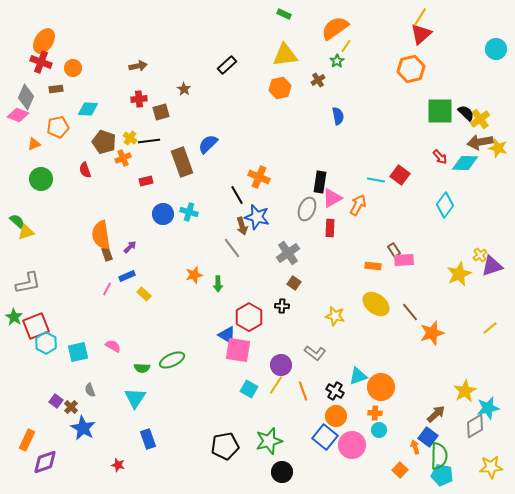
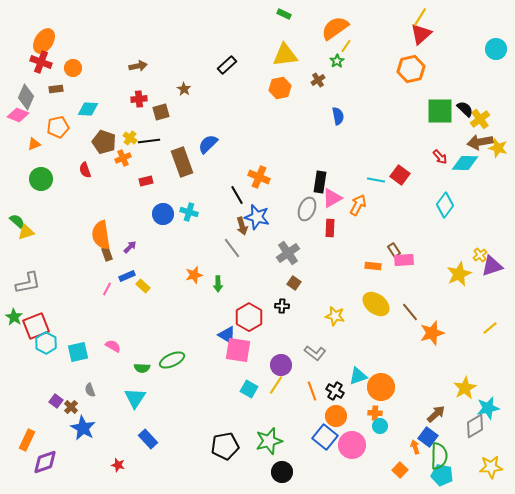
black semicircle at (466, 113): moved 1 px left, 4 px up
yellow rectangle at (144, 294): moved 1 px left, 8 px up
orange line at (303, 391): moved 9 px right
yellow star at (465, 391): moved 3 px up
cyan circle at (379, 430): moved 1 px right, 4 px up
blue rectangle at (148, 439): rotated 24 degrees counterclockwise
